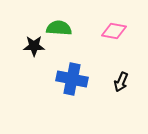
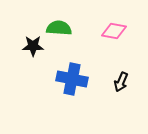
black star: moved 1 px left
